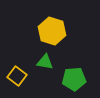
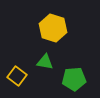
yellow hexagon: moved 1 px right, 3 px up
